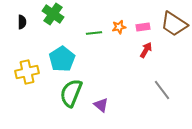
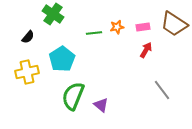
black semicircle: moved 6 px right, 15 px down; rotated 40 degrees clockwise
orange star: moved 2 px left
green semicircle: moved 2 px right, 3 px down
